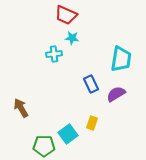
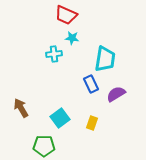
cyan trapezoid: moved 16 px left
cyan square: moved 8 px left, 16 px up
